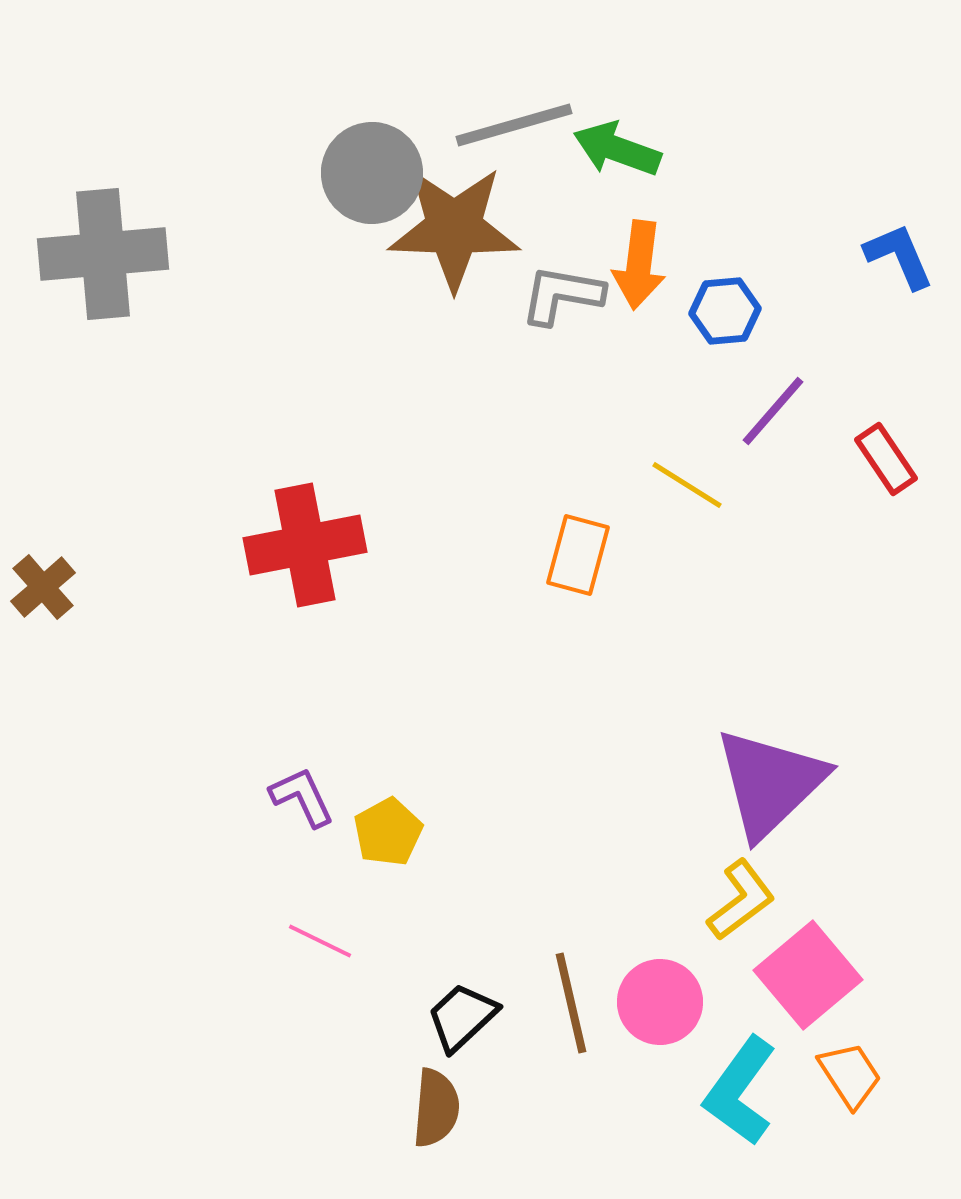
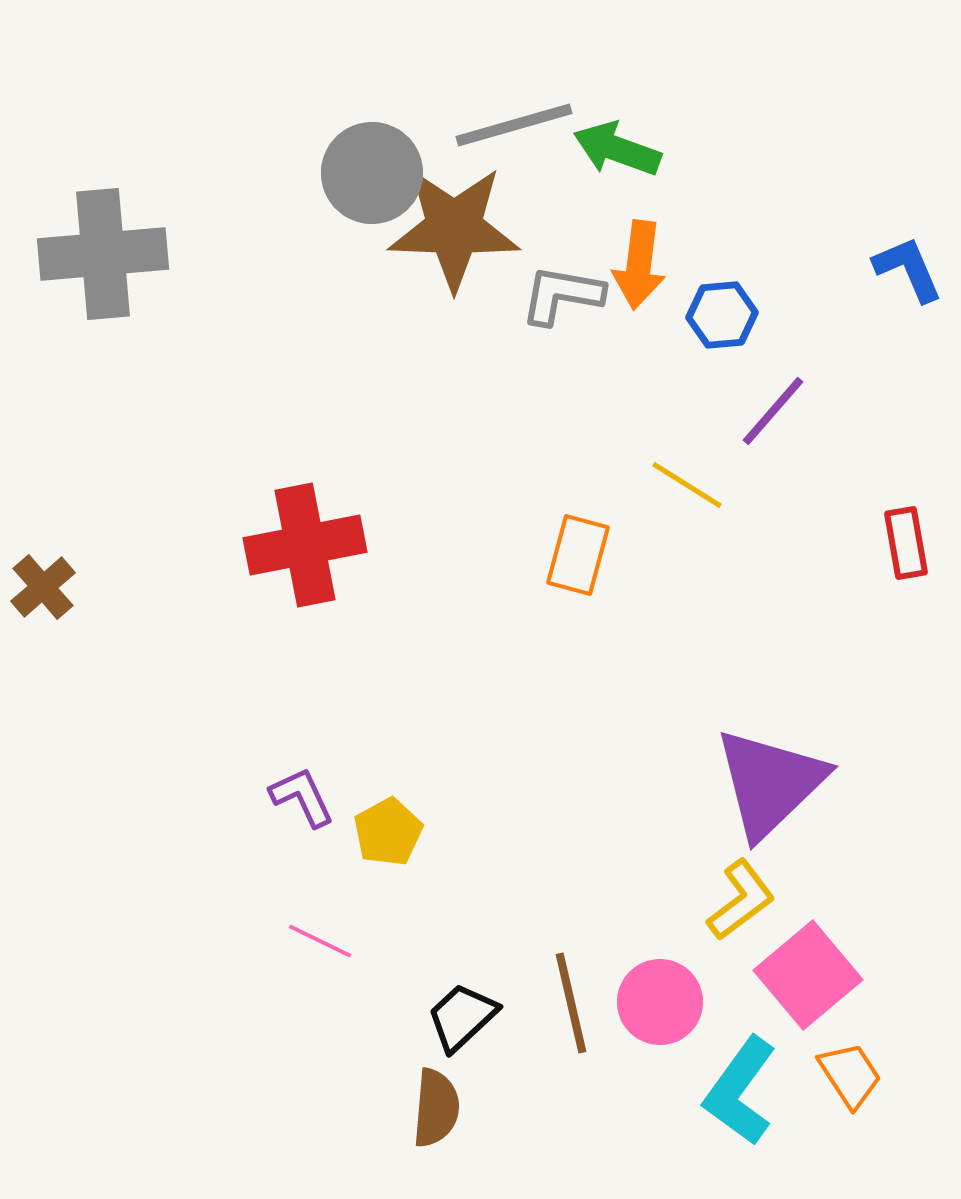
blue L-shape: moved 9 px right, 13 px down
blue hexagon: moved 3 px left, 4 px down
red rectangle: moved 20 px right, 84 px down; rotated 24 degrees clockwise
